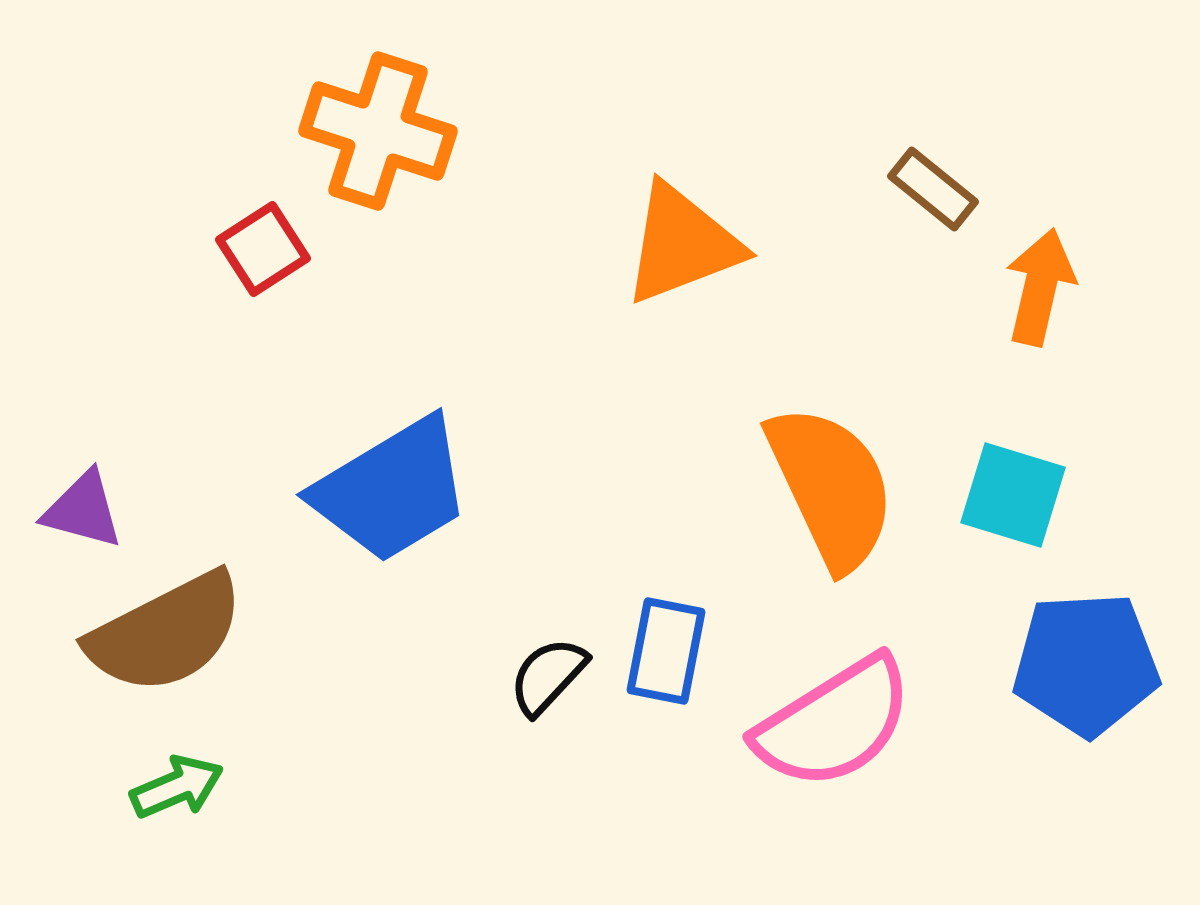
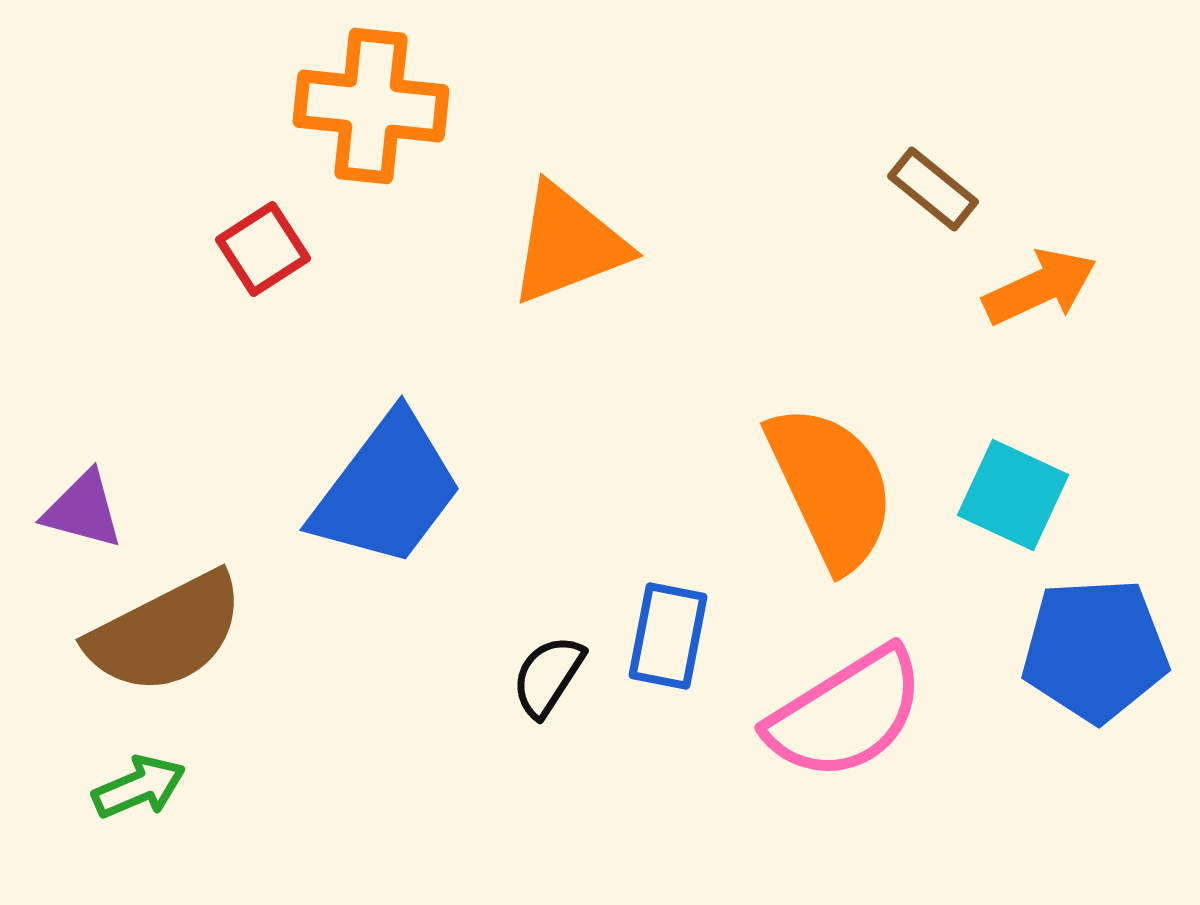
orange cross: moved 7 px left, 25 px up; rotated 12 degrees counterclockwise
orange triangle: moved 114 px left
orange arrow: rotated 52 degrees clockwise
blue trapezoid: moved 5 px left; rotated 22 degrees counterclockwise
cyan square: rotated 8 degrees clockwise
blue rectangle: moved 2 px right, 15 px up
blue pentagon: moved 9 px right, 14 px up
black semicircle: rotated 10 degrees counterclockwise
pink semicircle: moved 12 px right, 9 px up
green arrow: moved 38 px left
